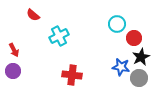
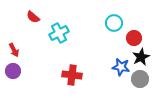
red semicircle: moved 2 px down
cyan circle: moved 3 px left, 1 px up
cyan cross: moved 3 px up
gray circle: moved 1 px right, 1 px down
